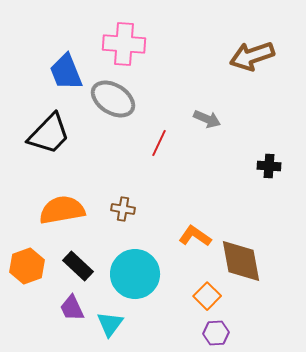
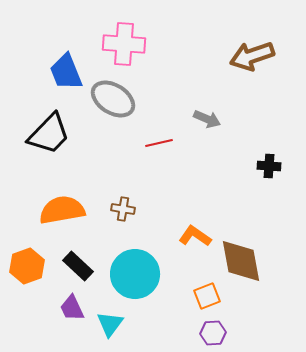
red line: rotated 52 degrees clockwise
orange square: rotated 24 degrees clockwise
purple hexagon: moved 3 px left
